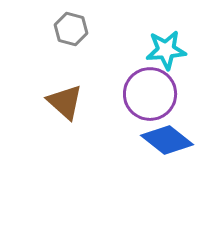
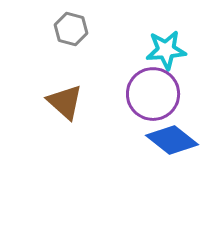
purple circle: moved 3 px right
blue diamond: moved 5 px right
